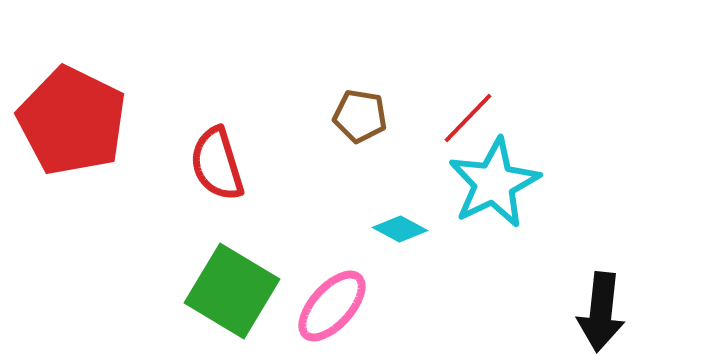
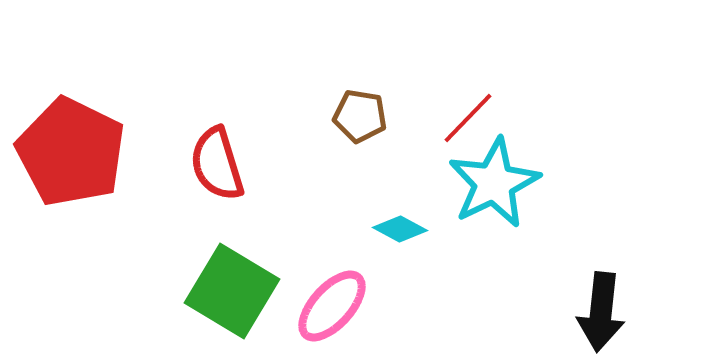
red pentagon: moved 1 px left, 31 px down
